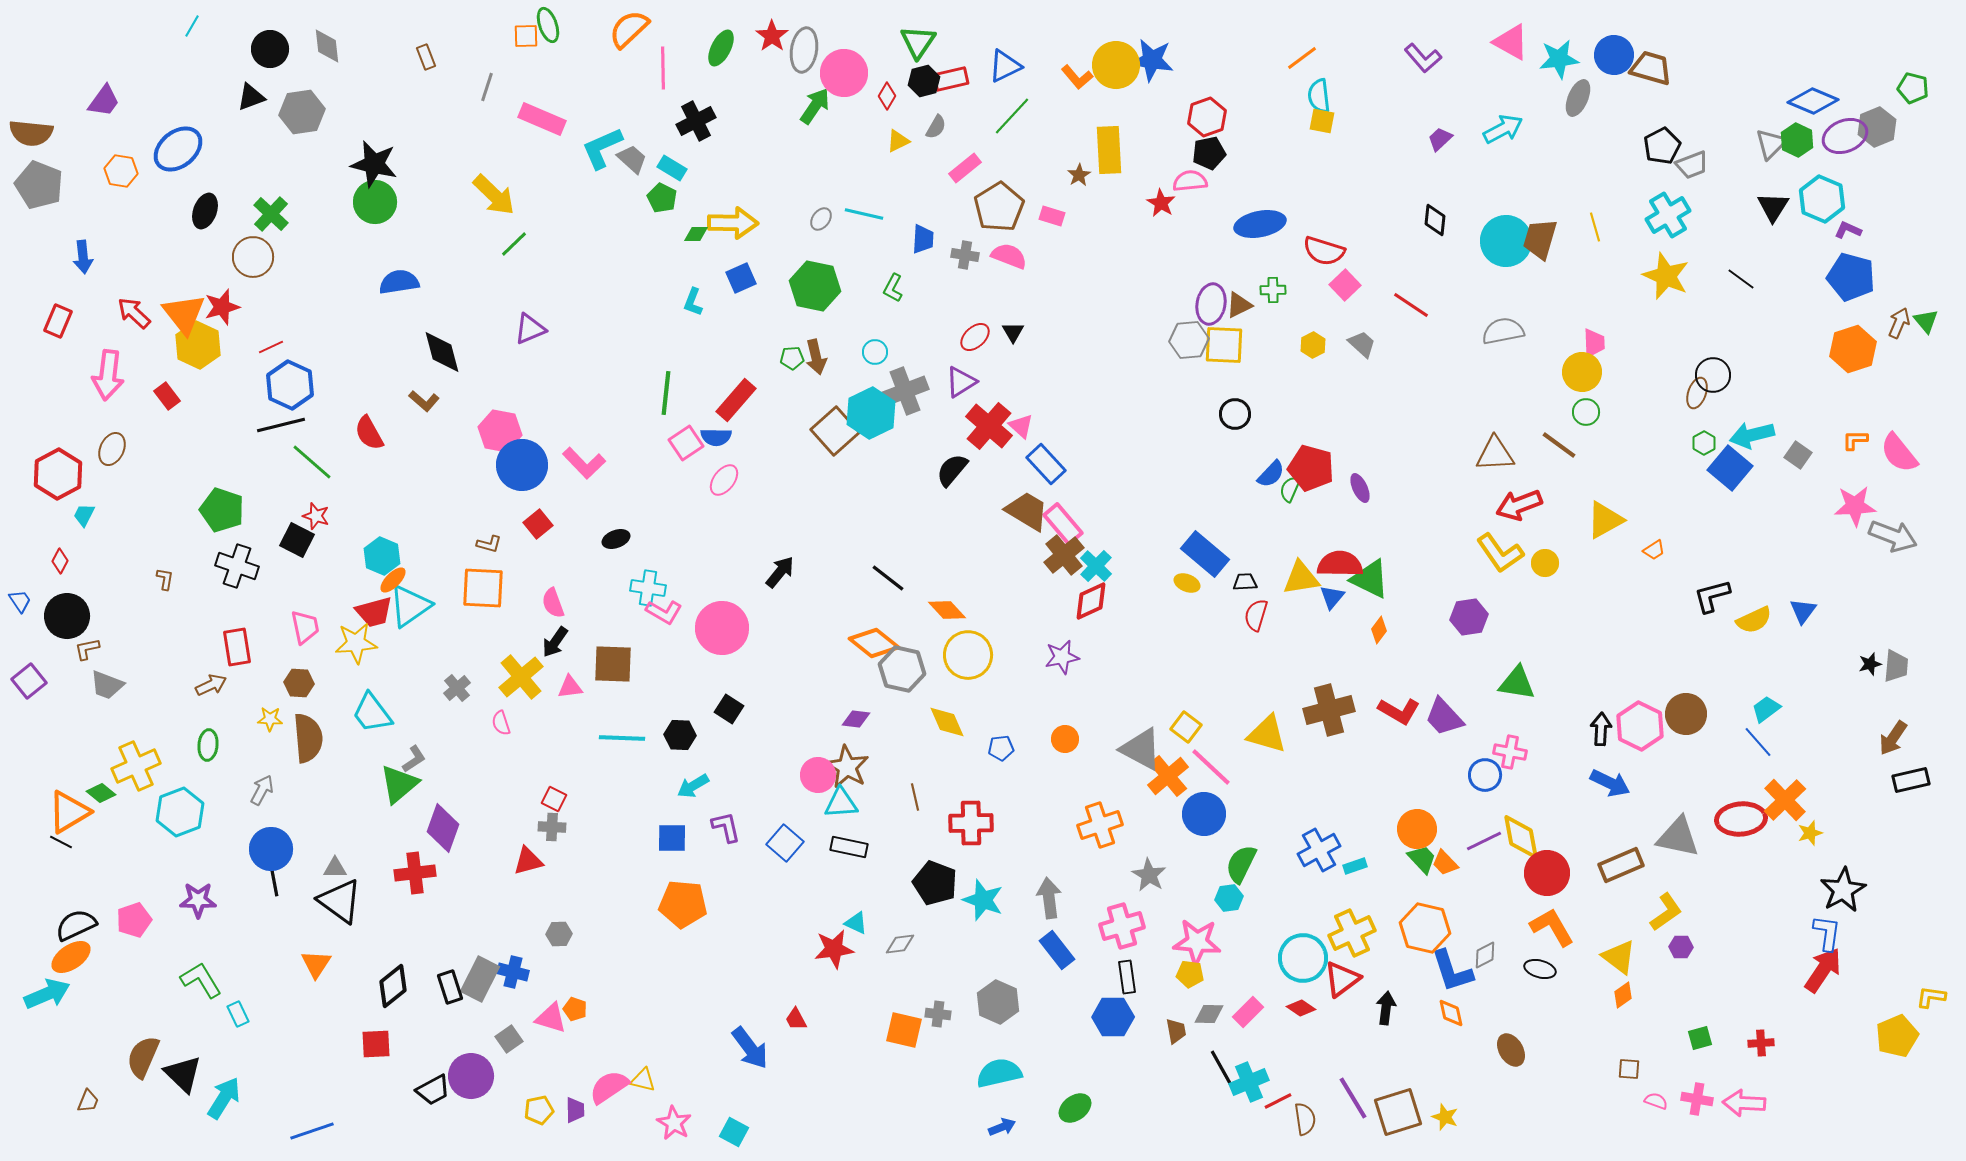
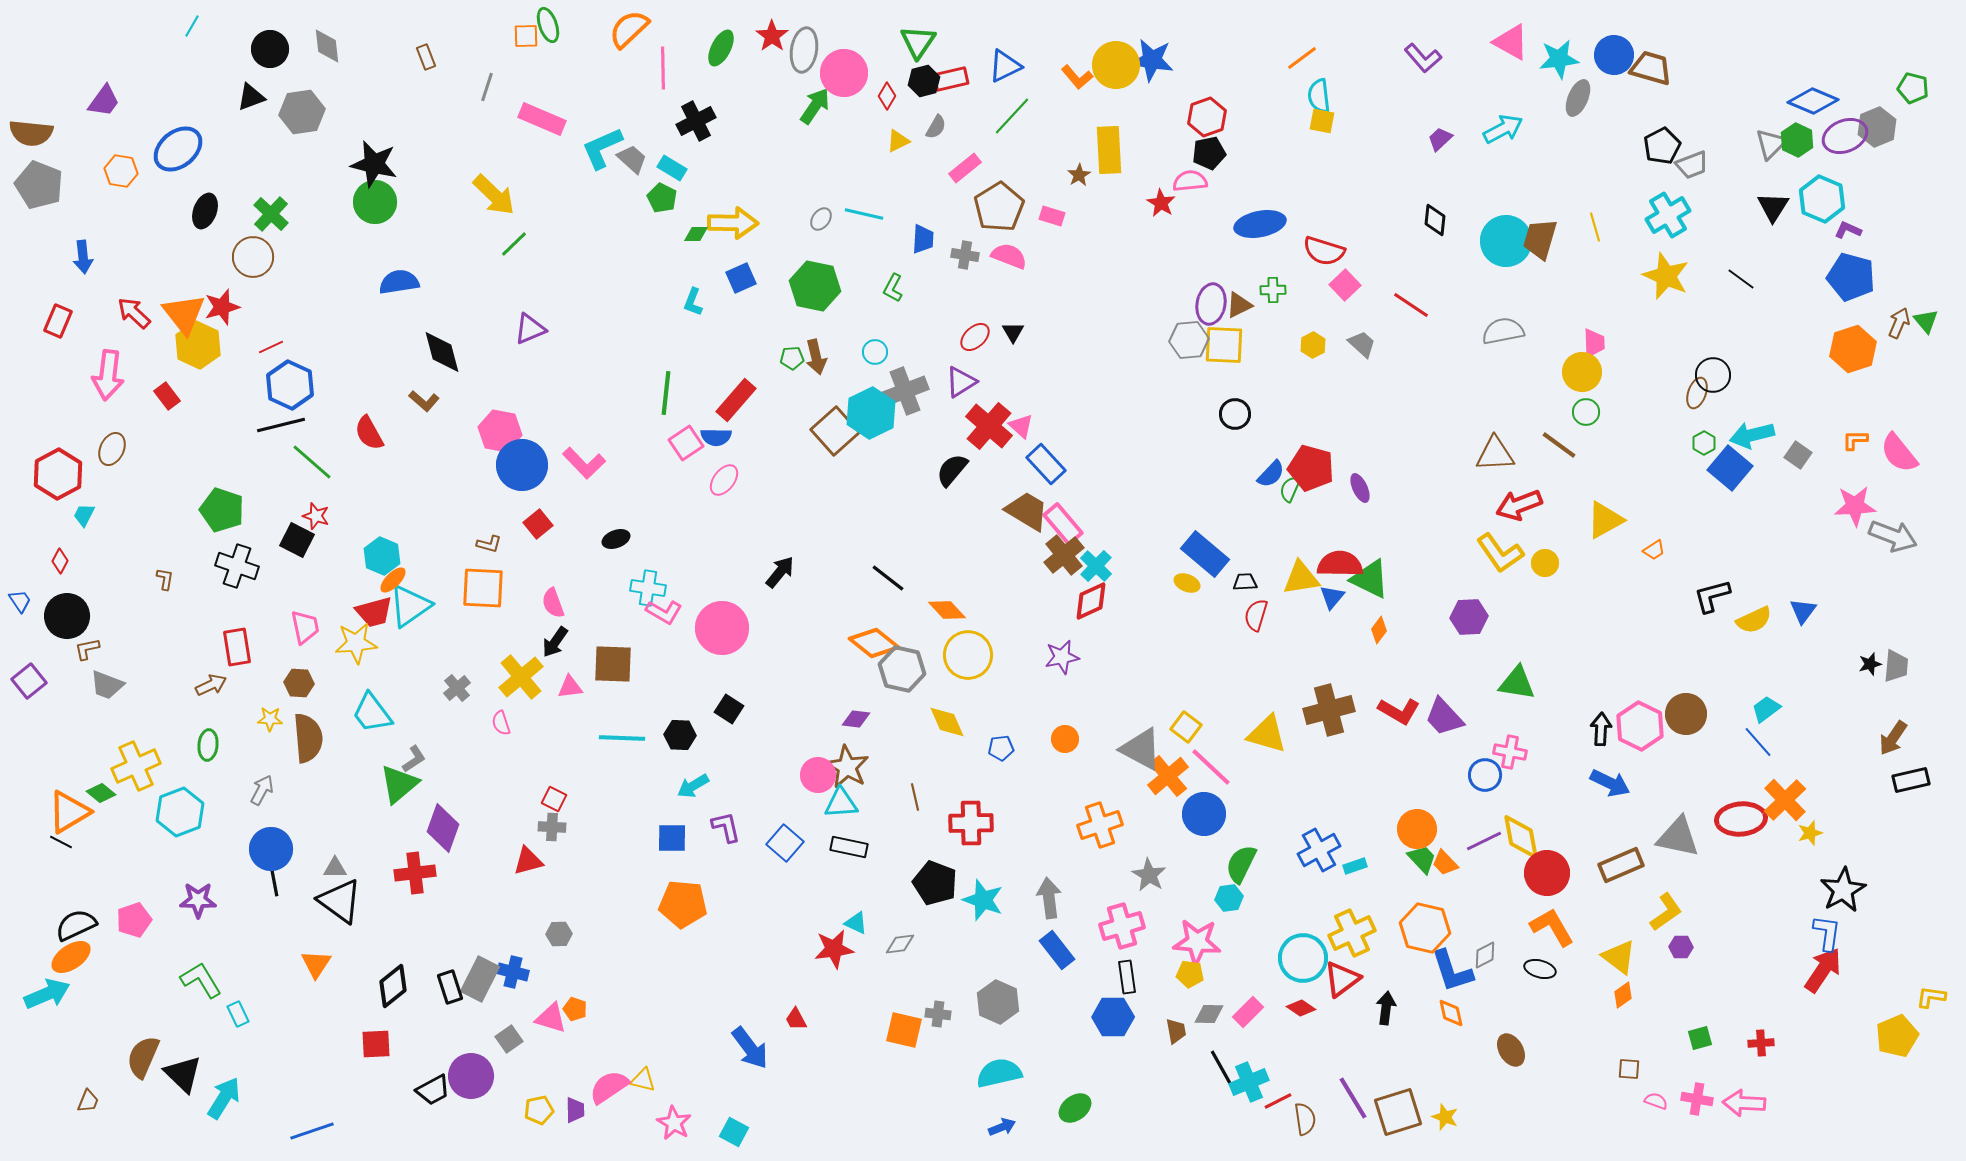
purple hexagon at (1469, 617): rotated 6 degrees clockwise
